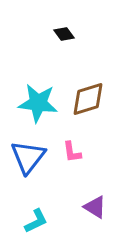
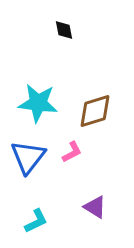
black diamond: moved 4 px up; rotated 25 degrees clockwise
brown diamond: moved 7 px right, 12 px down
pink L-shape: rotated 110 degrees counterclockwise
